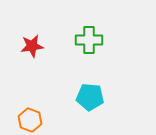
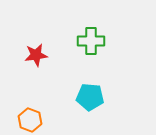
green cross: moved 2 px right, 1 px down
red star: moved 4 px right, 9 px down
